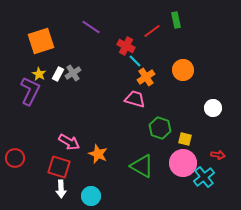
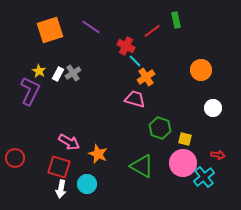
orange square: moved 9 px right, 11 px up
orange circle: moved 18 px right
yellow star: moved 3 px up
white arrow: rotated 12 degrees clockwise
cyan circle: moved 4 px left, 12 px up
